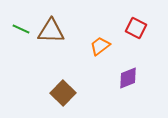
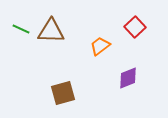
red square: moved 1 px left, 1 px up; rotated 20 degrees clockwise
brown square: rotated 30 degrees clockwise
